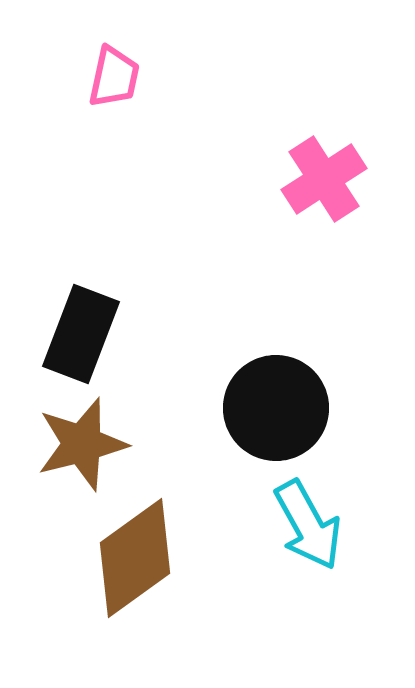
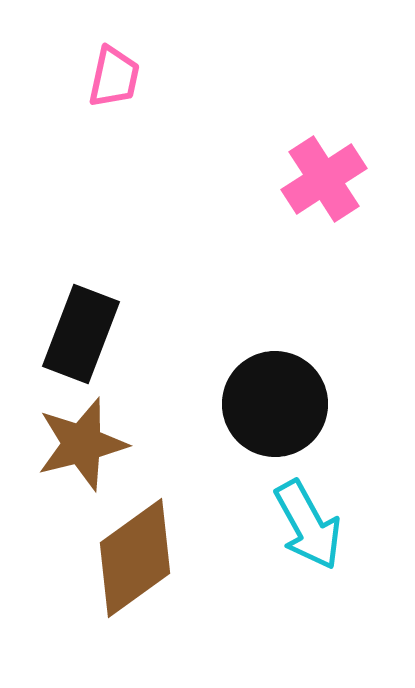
black circle: moved 1 px left, 4 px up
